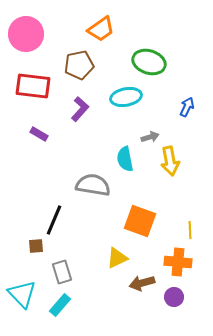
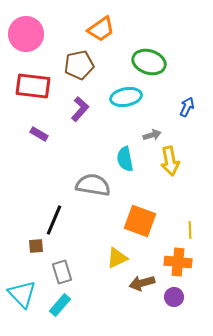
gray arrow: moved 2 px right, 2 px up
